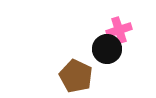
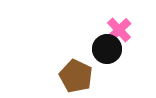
pink cross: rotated 25 degrees counterclockwise
